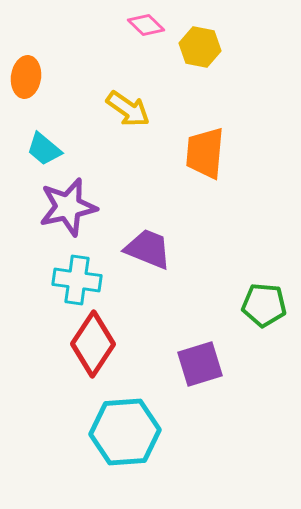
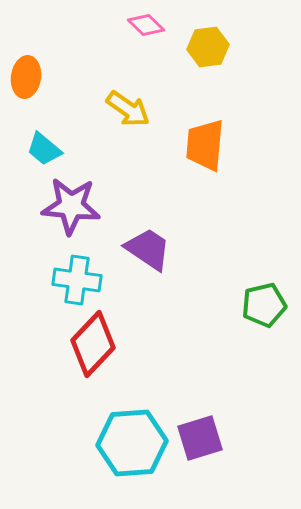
yellow hexagon: moved 8 px right; rotated 18 degrees counterclockwise
orange trapezoid: moved 8 px up
purple star: moved 3 px right, 1 px up; rotated 18 degrees clockwise
purple trapezoid: rotated 12 degrees clockwise
green pentagon: rotated 18 degrees counterclockwise
red diamond: rotated 10 degrees clockwise
purple square: moved 74 px down
cyan hexagon: moved 7 px right, 11 px down
